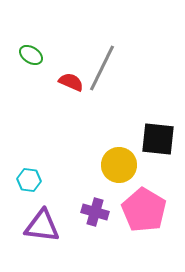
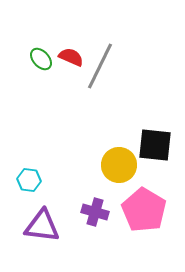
green ellipse: moved 10 px right, 4 px down; rotated 15 degrees clockwise
gray line: moved 2 px left, 2 px up
red semicircle: moved 25 px up
black square: moved 3 px left, 6 px down
